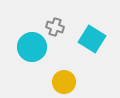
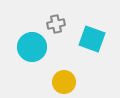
gray cross: moved 1 px right, 3 px up; rotated 30 degrees counterclockwise
cyan square: rotated 12 degrees counterclockwise
